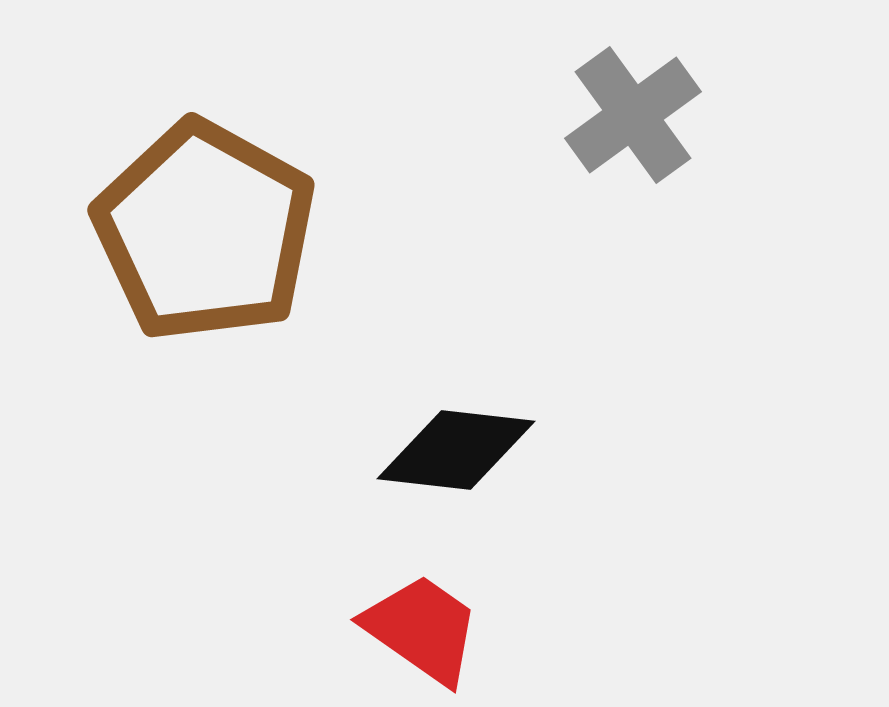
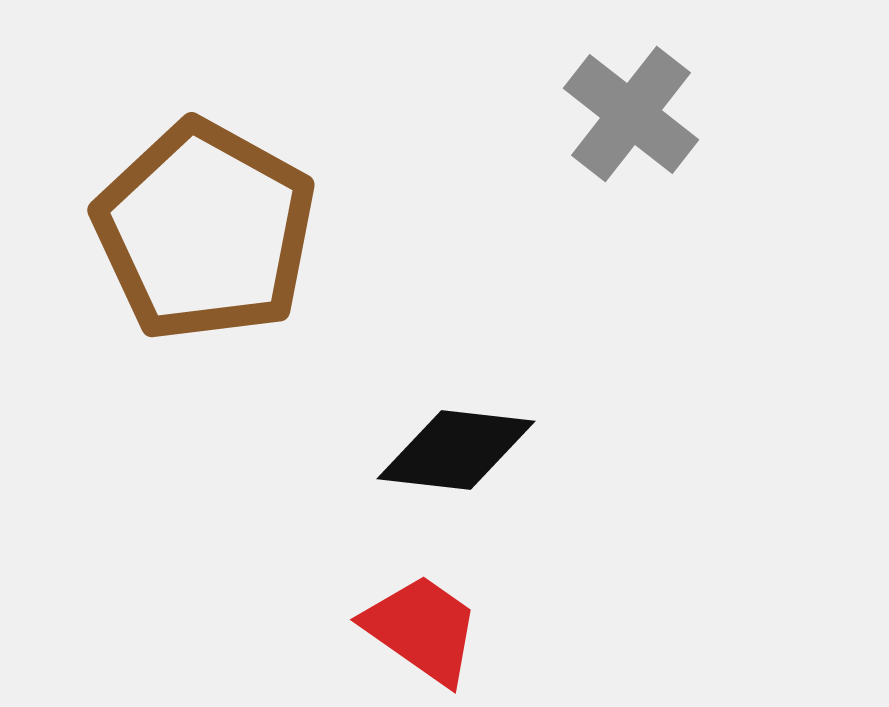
gray cross: moved 2 px left, 1 px up; rotated 16 degrees counterclockwise
